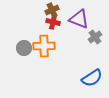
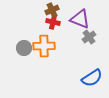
purple triangle: moved 1 px right
gray cross: moved 6 px left
